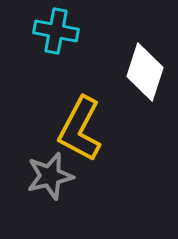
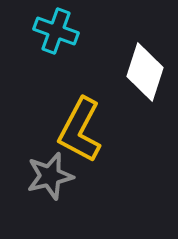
cyan cross: rotated 9 degrees clockwise
yellow L-shape: moved 1 px down
